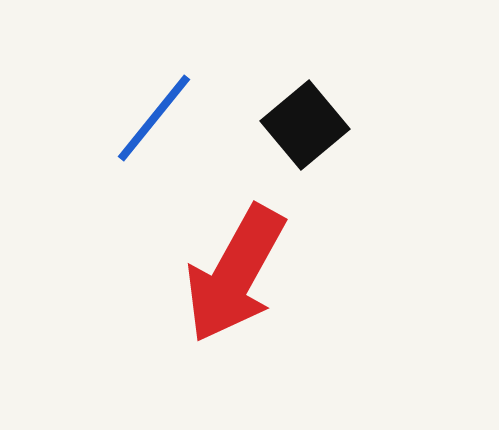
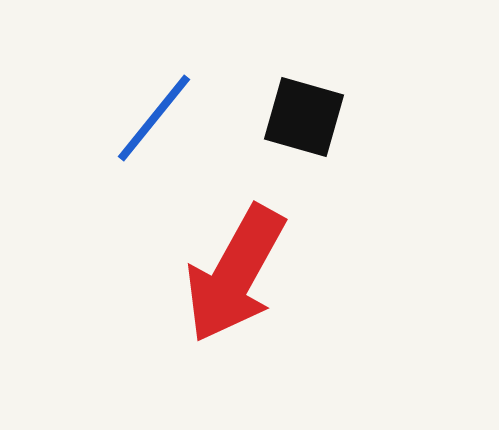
black square: moved 1 px left, 8 px up; rotated 34 degrees counterclockwise
